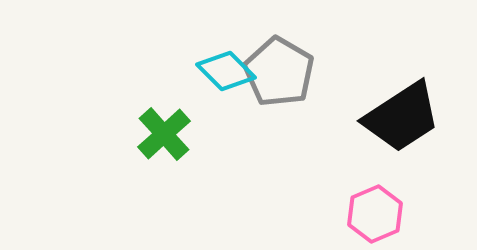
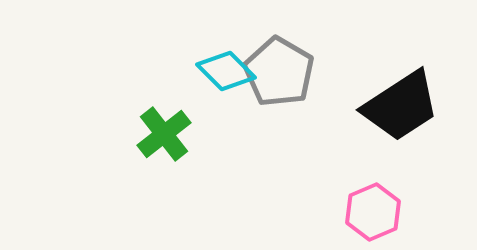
black trapezoid: moved 1 px left, 11 px up
green cross: rotated 4 degrees clockwise
pink hexagon: moved 2 px left, 2 px up
